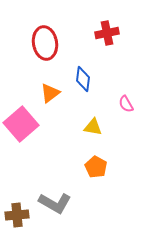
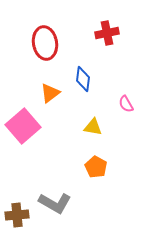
pink square: moved 2 px right, 2 px down
